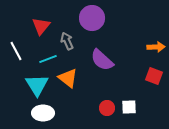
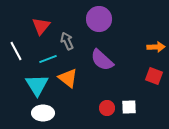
purple circle: moved 7 px right, 1 px down
